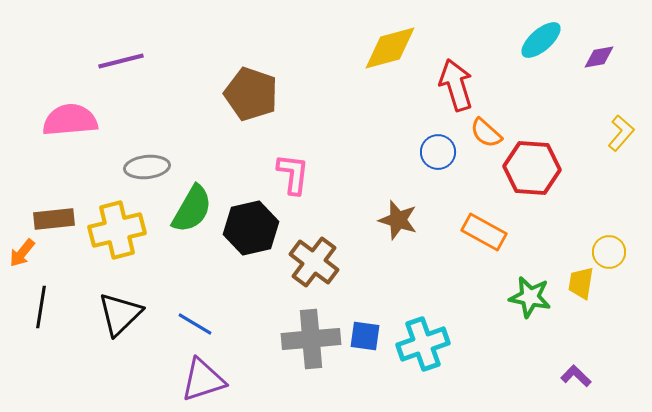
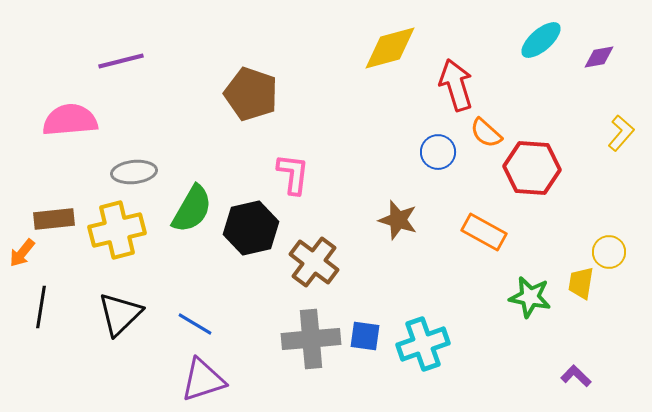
gray ellipse: moved 13 px left, 5 px down
